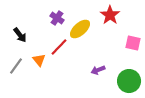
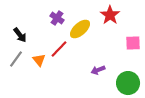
pink square: rotated 14 degrees counterclockwise
red line: moved 2 px down
gray line: moved 7 px up
green circle: moved 1 px left, 2 px down
